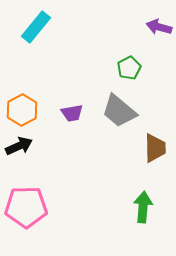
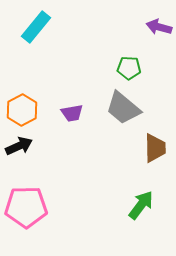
green pentagon: rotated 30 degrees clockwise
gray trapezoid: moved 4 px right, 3 px up
green arrow: moved 2 px left, 2 px up; rotated 32 degrees clockwise
